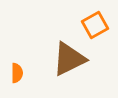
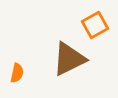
orange semicircle: rotated 12 degrees clockwise
